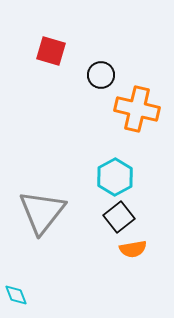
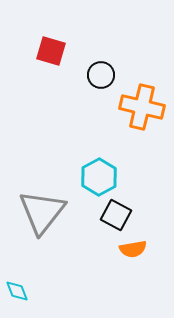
orange cross: moved 5 px right, 2 px up
cyan hexagon: moved 16 px left
black square: moved 3 px left, 2 px up; rotated 24 degrees counterclockwise
cyan diamond: moved 1 px right, 4 px up
